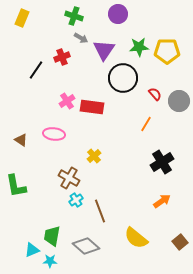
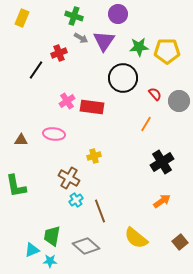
purple triangle: moved 9 px up
red cross: moved 3 px left, 4 px up
brown triangle: rotated 32 degrees counterclockwise
yellow cross: rotated 24 degrees clockwise
